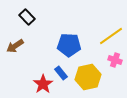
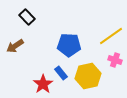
yellow hexagon: moved 1 px up
